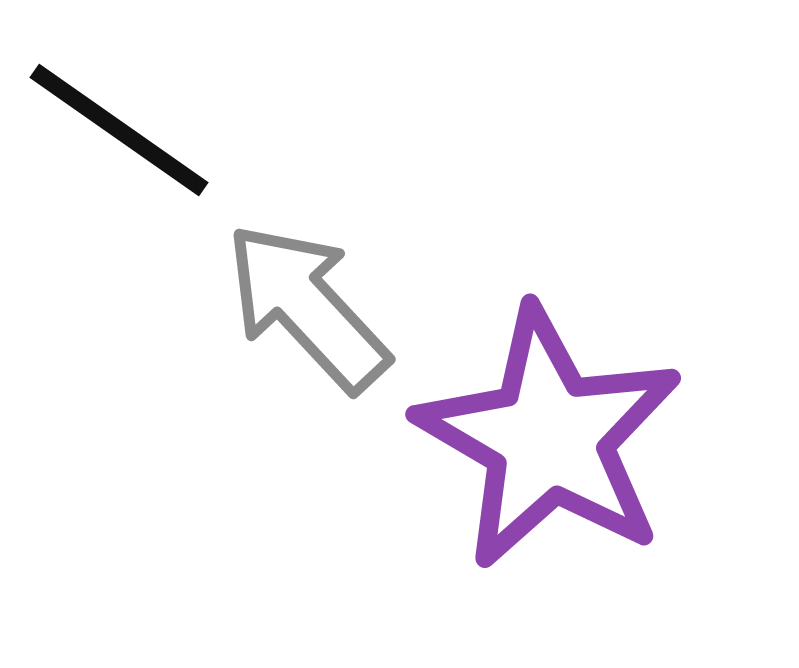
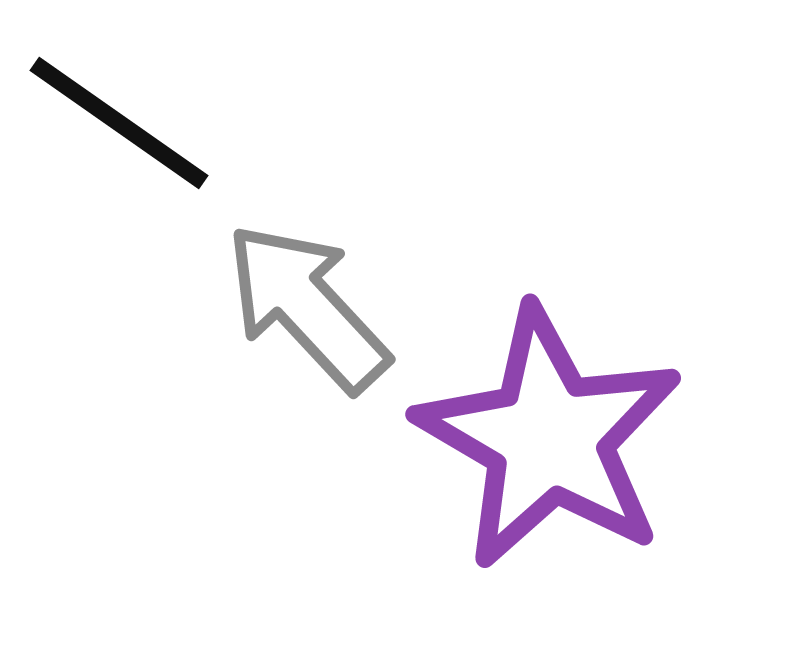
black line: moved 7 px up
